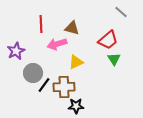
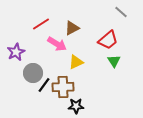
red line: rotated 60 degrees clockwise
brown triangle: rotated 42 degrees counterclockwise
pink arrow: rotated 132 degrees counterclockwise
purple star: moved 1 px down
green triangle: moved 2 px down
brown cross: moved 1 px left
